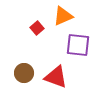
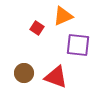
red square: rotated 16 degrees counterclockwise
